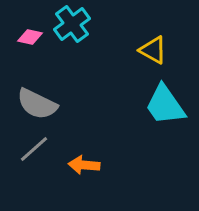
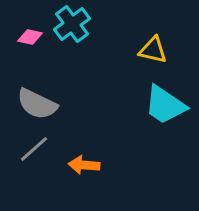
yellow triangle: rotated 16 degrees counterclockwise
cyan trapezoid: rotated 21 degrees counterclockwise
